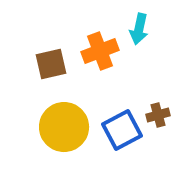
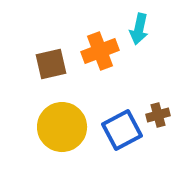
yellow circle: moved 2 px left
